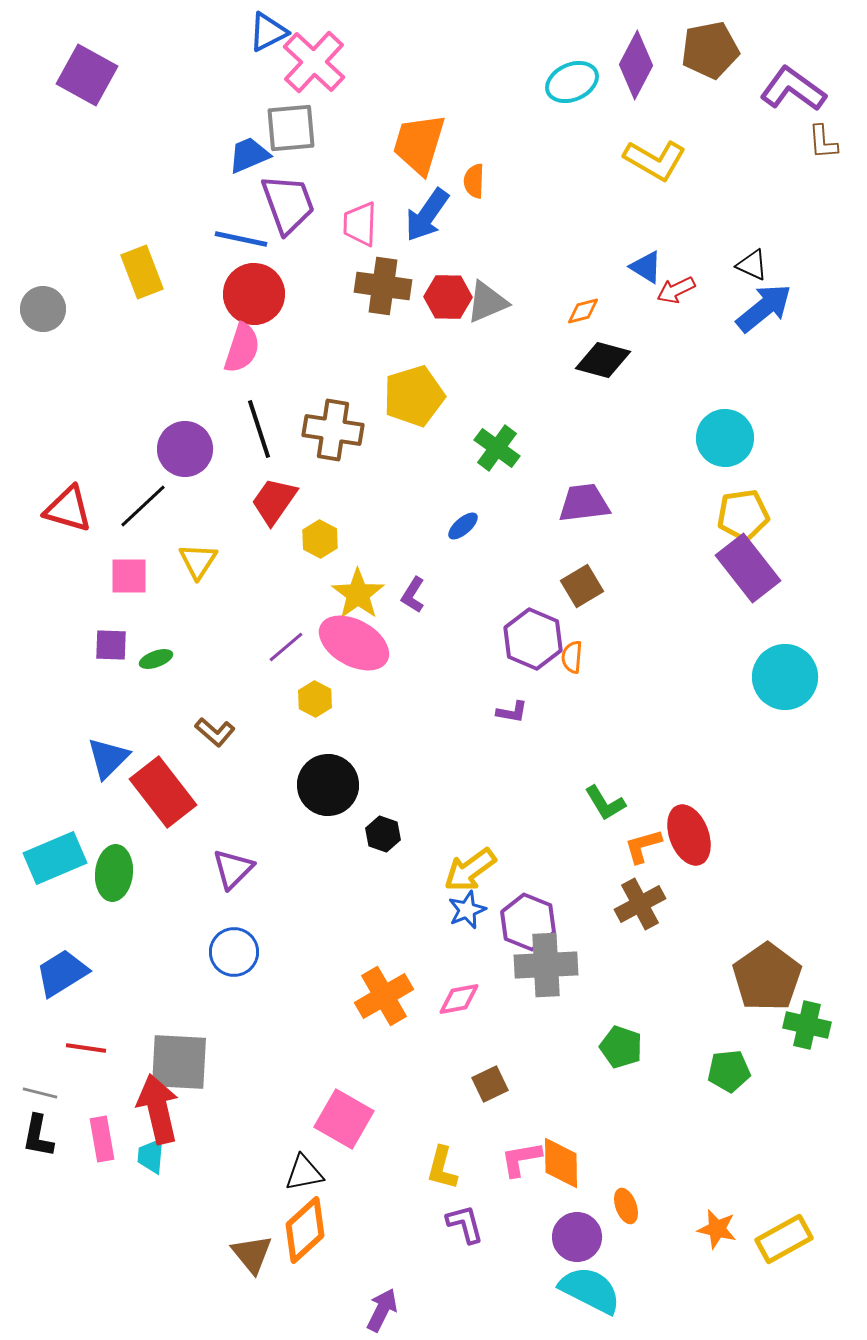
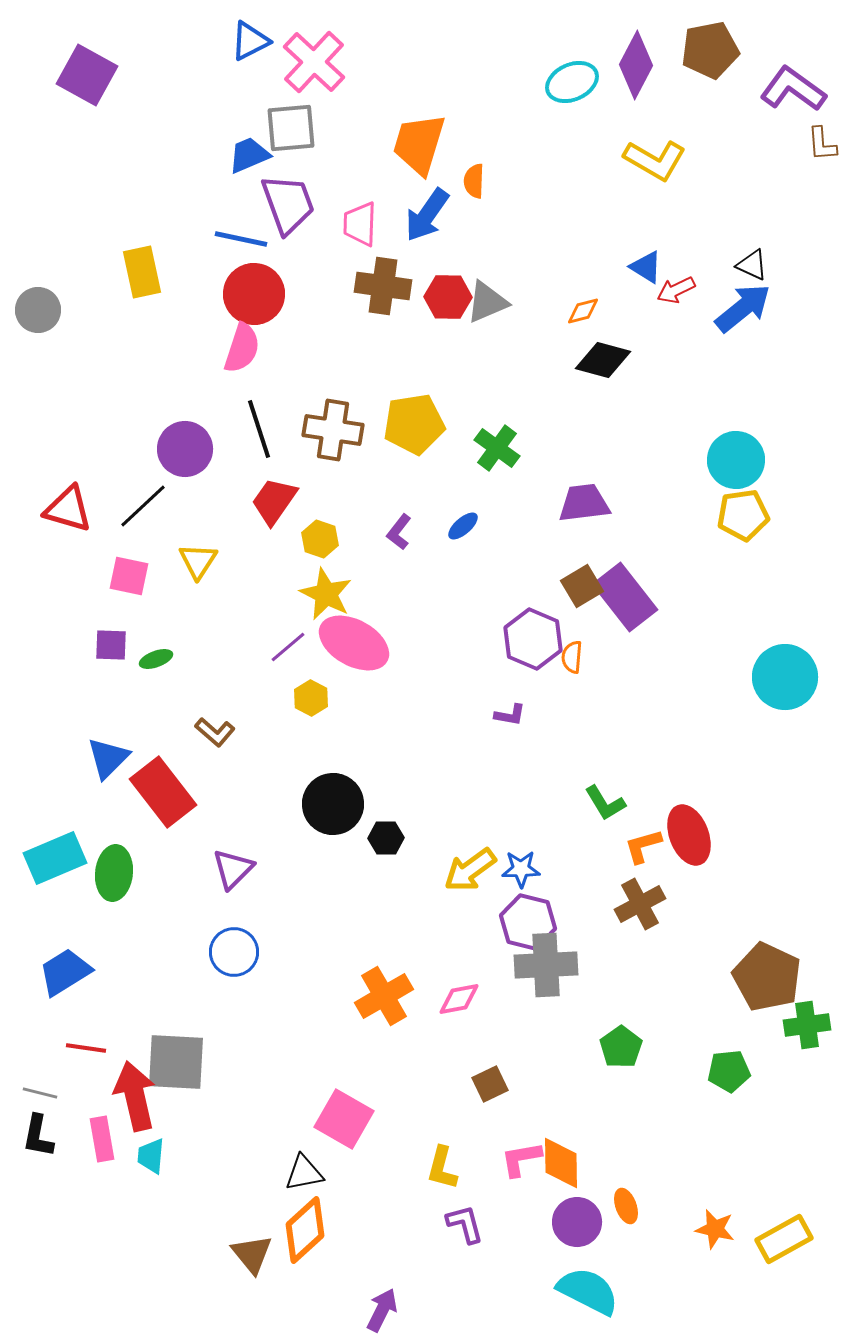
blue triangle at (268, 32): moved 18 px left, 9 px down
brown L-shape at (823, 142): moved 1 px left, 2 px down
yellow rectangle at (142, 272): rotated 9 degrees clockwise
blue arrow at (764, 308): moved 21 px left
gray circle at (43, 309): moved 5 px left, 1 px down
yellow pentagon at (414, 396): moved 28 px down; rotated 8 degrees clockwise
cyan circle at (725, 438): moved 11 px right, 22 px down
yellow hexagon at (320, 539): rotated 9 degrees counterclockwise
purple rectangle at (748, 568): moved 123 px left, 29 px down
pink square at (129, 576): rotated 12 degrees clockwise
yellow star at (358, 594): moved 32 px left; rotated 10 degrees counterclockwise
purple L-shape at (413, 595): moved 14 px left, 63 px up; rotated 6 degrees clockwise
purple line at (286, 647): moved 2 px right
yellow hexagon at (315, 699): moved 4 px left, 1 px up
purple L-shape at (512, 712): moved 2 px left, 3 px down
black circle at (328, 785): moved 5 px right, 19 px down
black hexagon at (383, 834): moved 3 px right, 4 px down; rotated 20 degrees counterclockwise
blue star at (467, 910): moved 54 px right, 41 px up; rotated 21 degrees clockwise
purple hexagon at (528, 922): rotated 8 degrees counterclockwise
blue trapezoid at (62, 973): moved 3 px right, 1 px up
brown pentagon at (767, 977): rotated 12 degrees counterclockwise
green cross at (807, 1025): rotated 21 degrees counterclockwise
green pentagon at (621, 1047): rotated 18 degrees clockwise
gray square at (179, 1062): moved 3 px left
red arrow at (158, 1109): moved 23 px left, 13 px up
orange star at (717, 1229): moved 2 px left
purple circle at (577, 1237): moved 15 px up
cyan semicircle at (590, 1290): moved 2 px left, 1 px down
